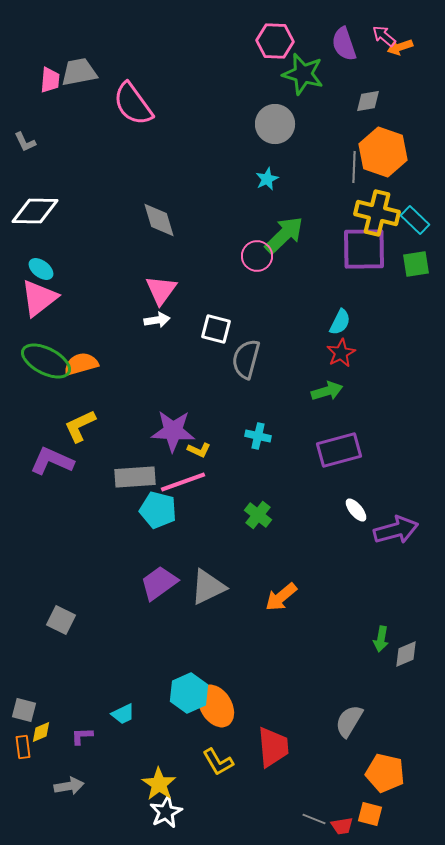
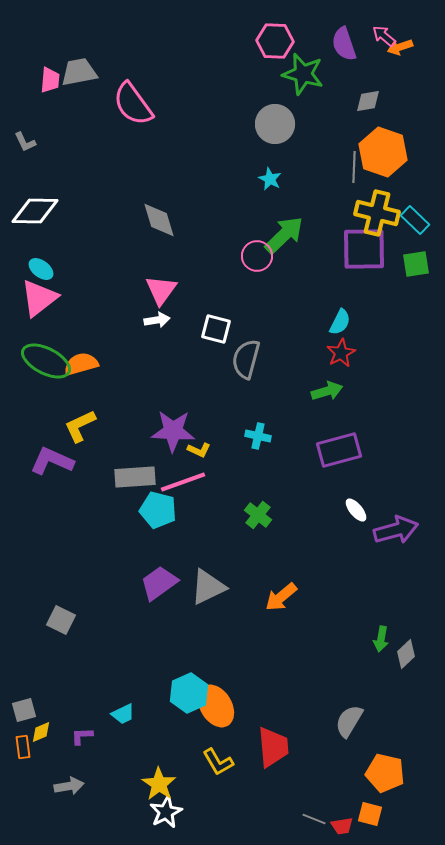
cyan star at (267, 179): moved 3 px right; rotated 20 degrees counterclockwise
gray diamond at (406, 654): rotated 20 degrees counterclockwise
gray square at (24, 710): rotated 30 degrees counterclockwise
